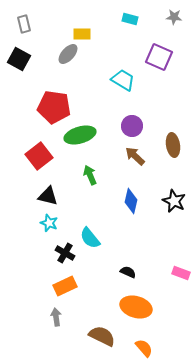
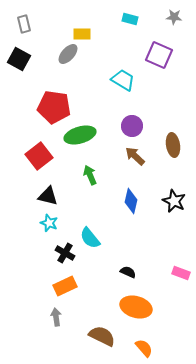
purple square: moved 2 px up
